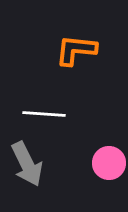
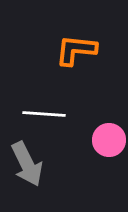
pink circle: moved 23 px up
